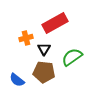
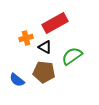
black triangle: moved 1 px right, 2 px up; rotated 32 degrees counterclockwise
green semicircle: moved 1 px up
